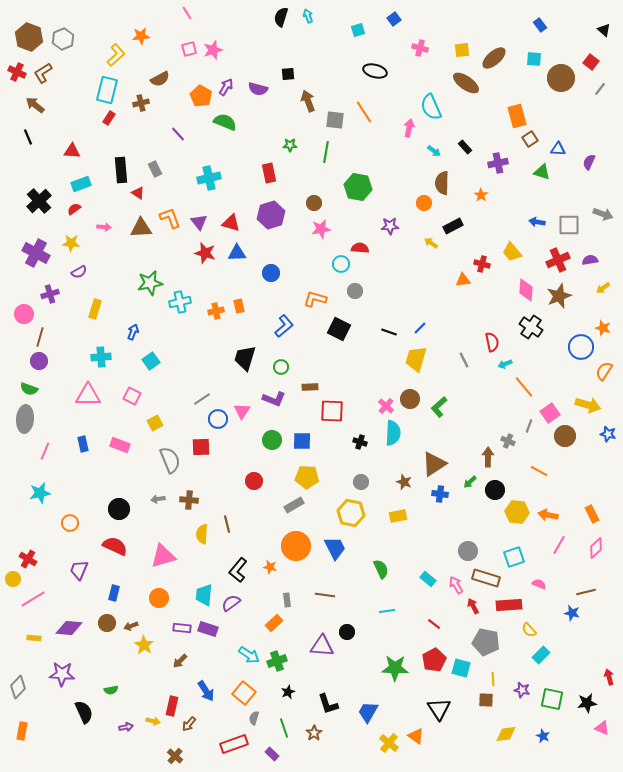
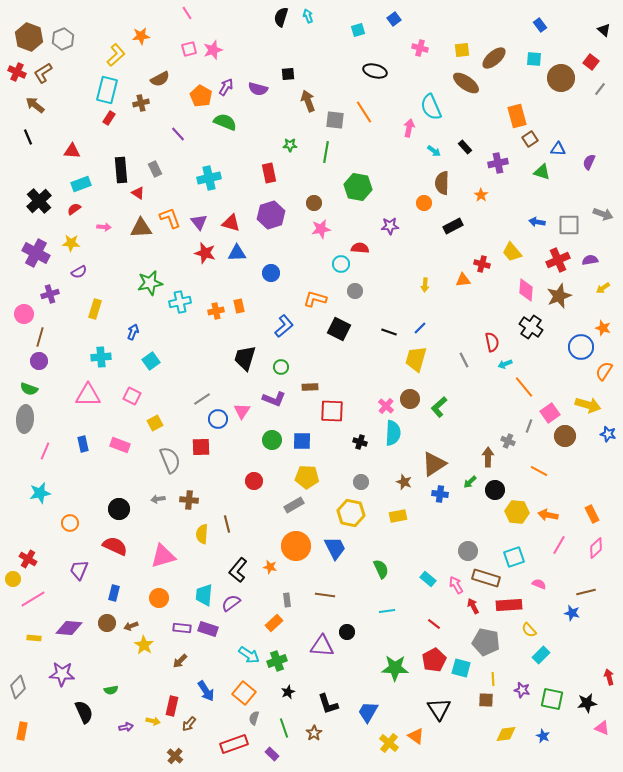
yellow arrow at (431, 243): moved 6 px left, 42 px down; rotated 120 degrees counterclockwise
